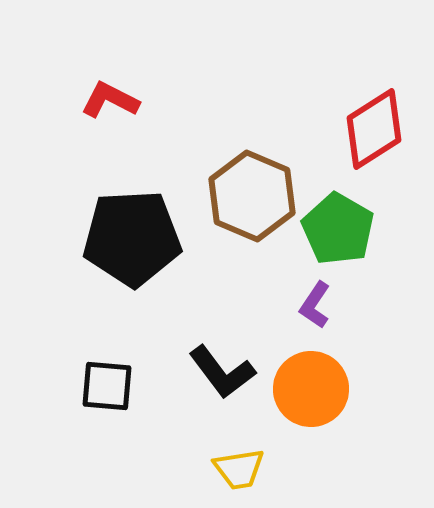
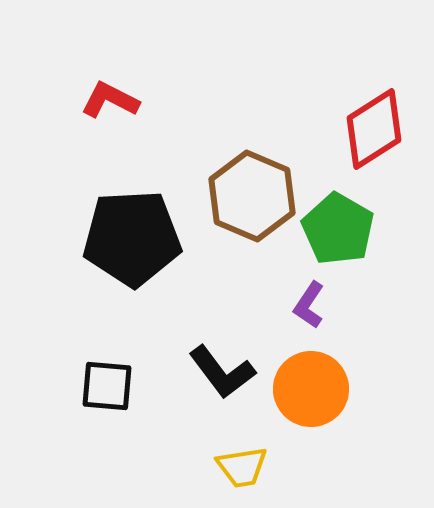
purple L-shape: moved 6 px left
yellow trapezoid: moved 3 px right, 2 px up
